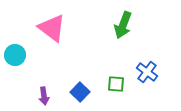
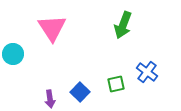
pink triangle: rotated 20 degrees clockwise
cyan circle: moved 2 px left, 1 px up
green square: rotated 18 degrees counterclockwise
purple arrow: moved 6 px right, 3 px down
